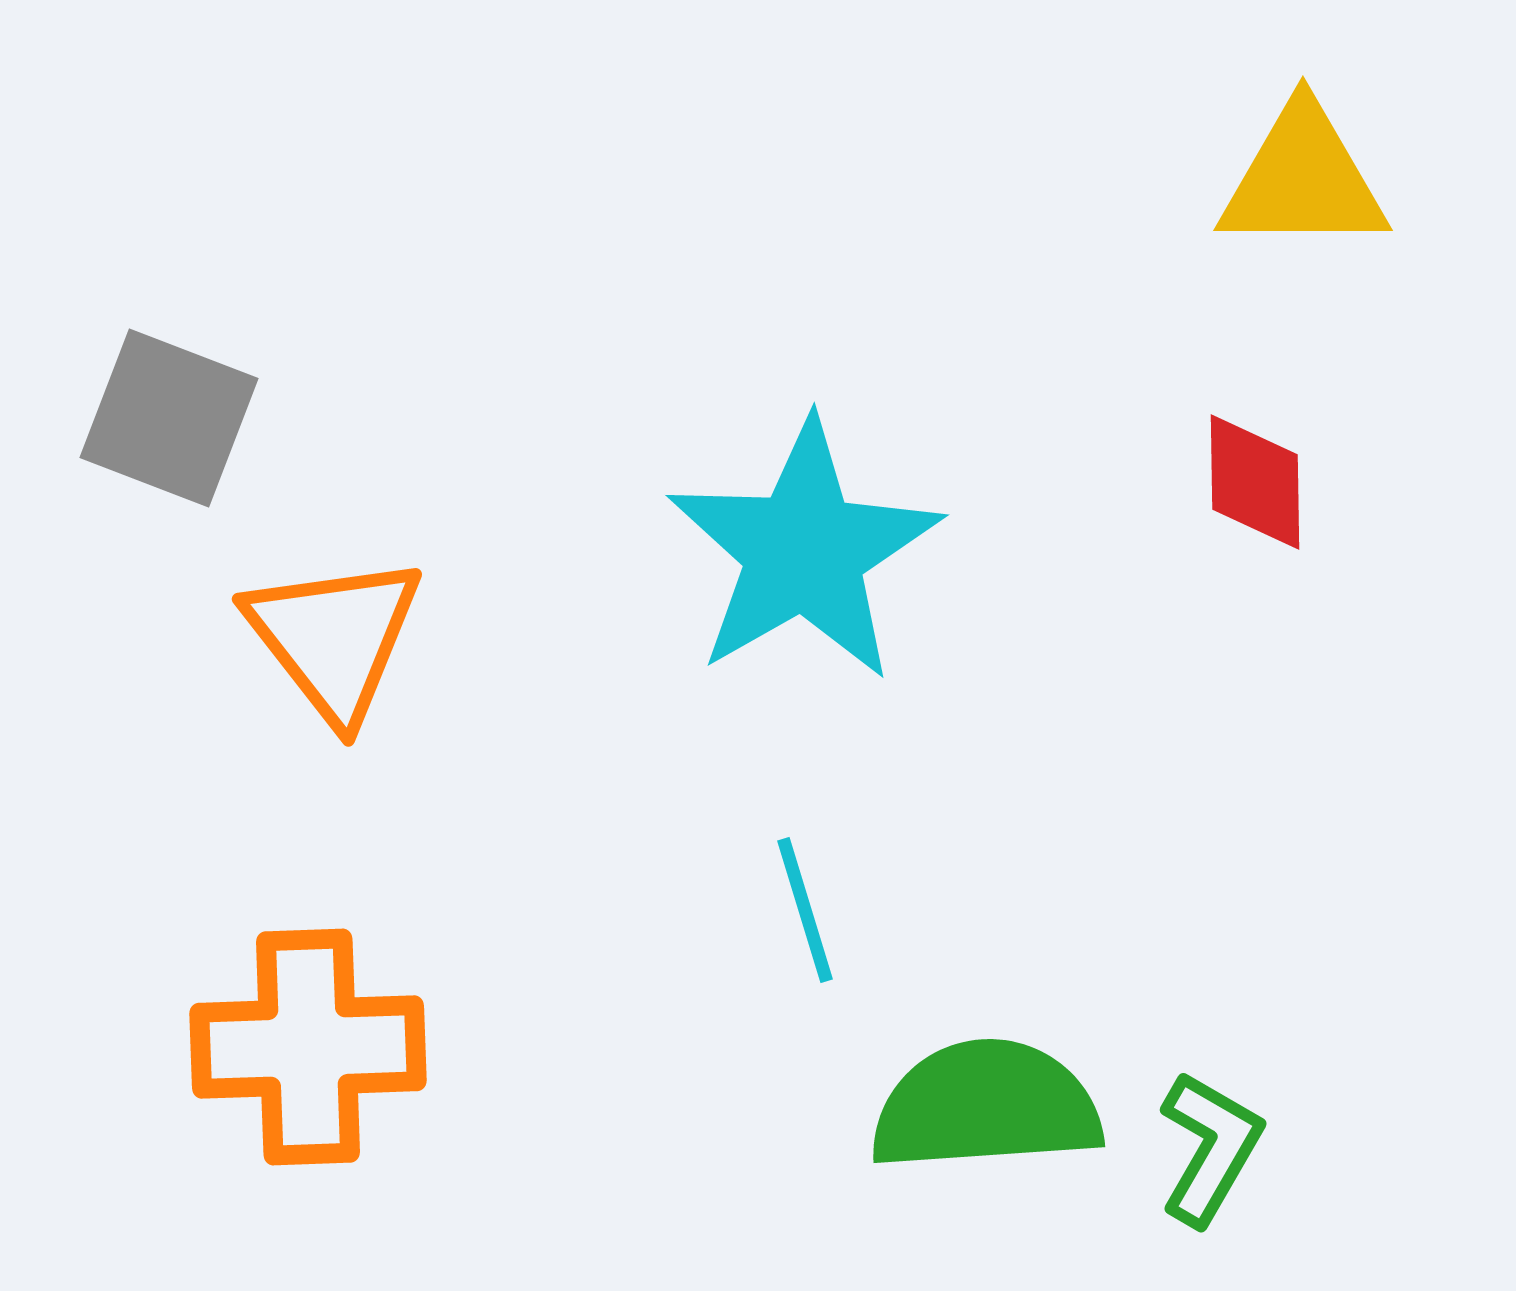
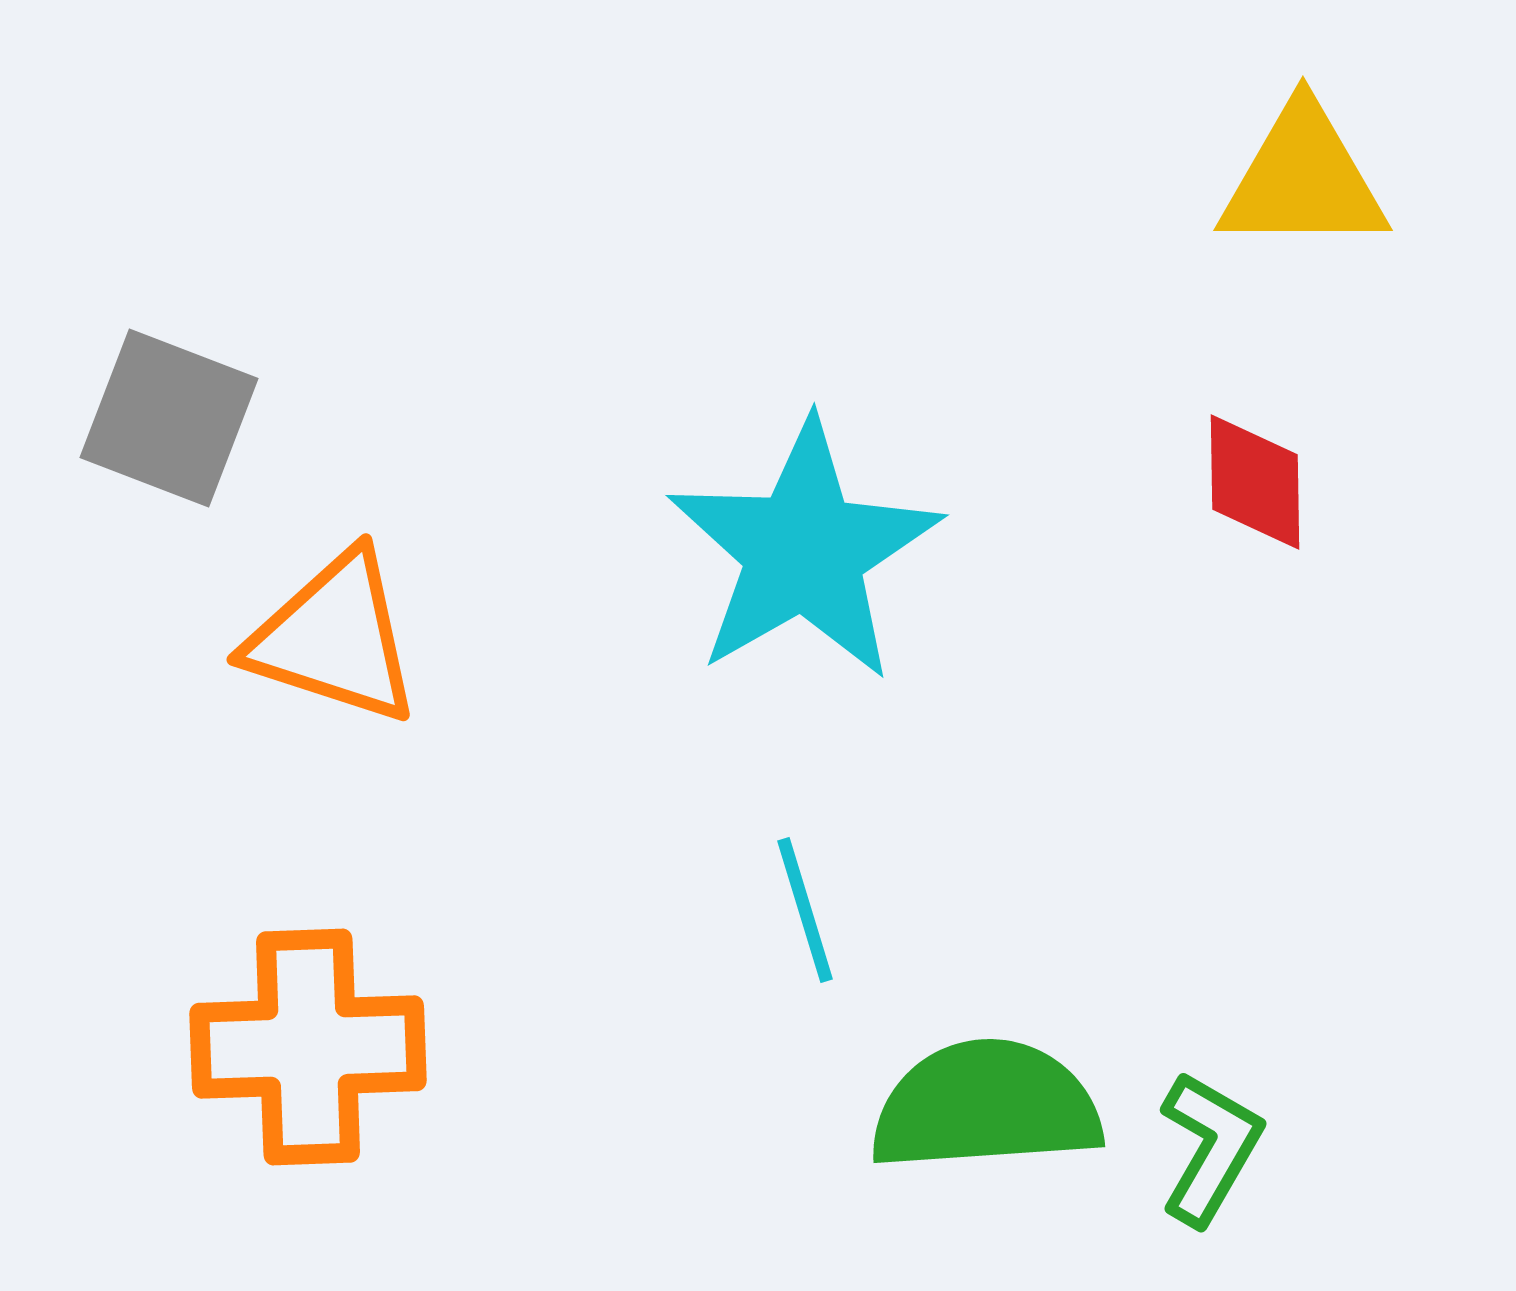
orange triangle: rotated 34 degrees counterclockwise
